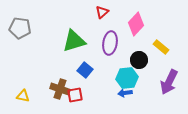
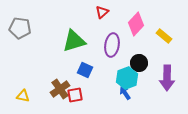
purple ellipse: moved 2 px right, 2 px down
yellow rectangle: moved 3 px right, 11 px up
black circle: moved 3 px down
blue square: rotated 14 degrees counterclockwise
cyan hexagon: rotated 15 degrees counterclockwise
purple arrow: moved 2 px left, 4 px up; rotated 25 degrees counterclockwise
brown cross: rotated 36 degrees clockwise
blue arrow: rotated 64 degrees clockwise
